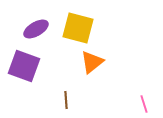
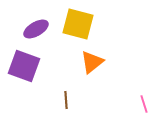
yellow square: moved 4 px up
